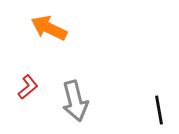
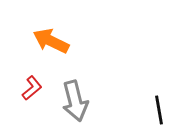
orange arrow: moved 2 px right, 13 px down
red L-shape: moved 4 px right, 1 px down
